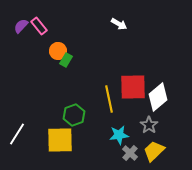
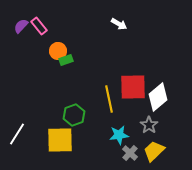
green rectangle: rotated 40 degrees clockwise
